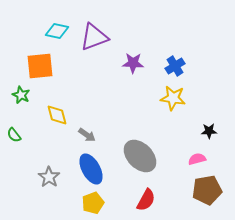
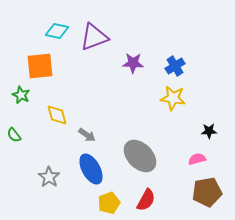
brown pentagon: moved 2 px down
yellow pentagon: moved 16 px right
